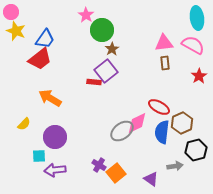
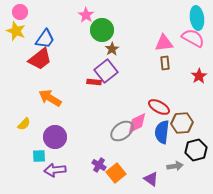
pink circle: moved 9 px right
pink semicircle: moved 7 px up
brown hexagon: rotated 20 degrees clockwise
